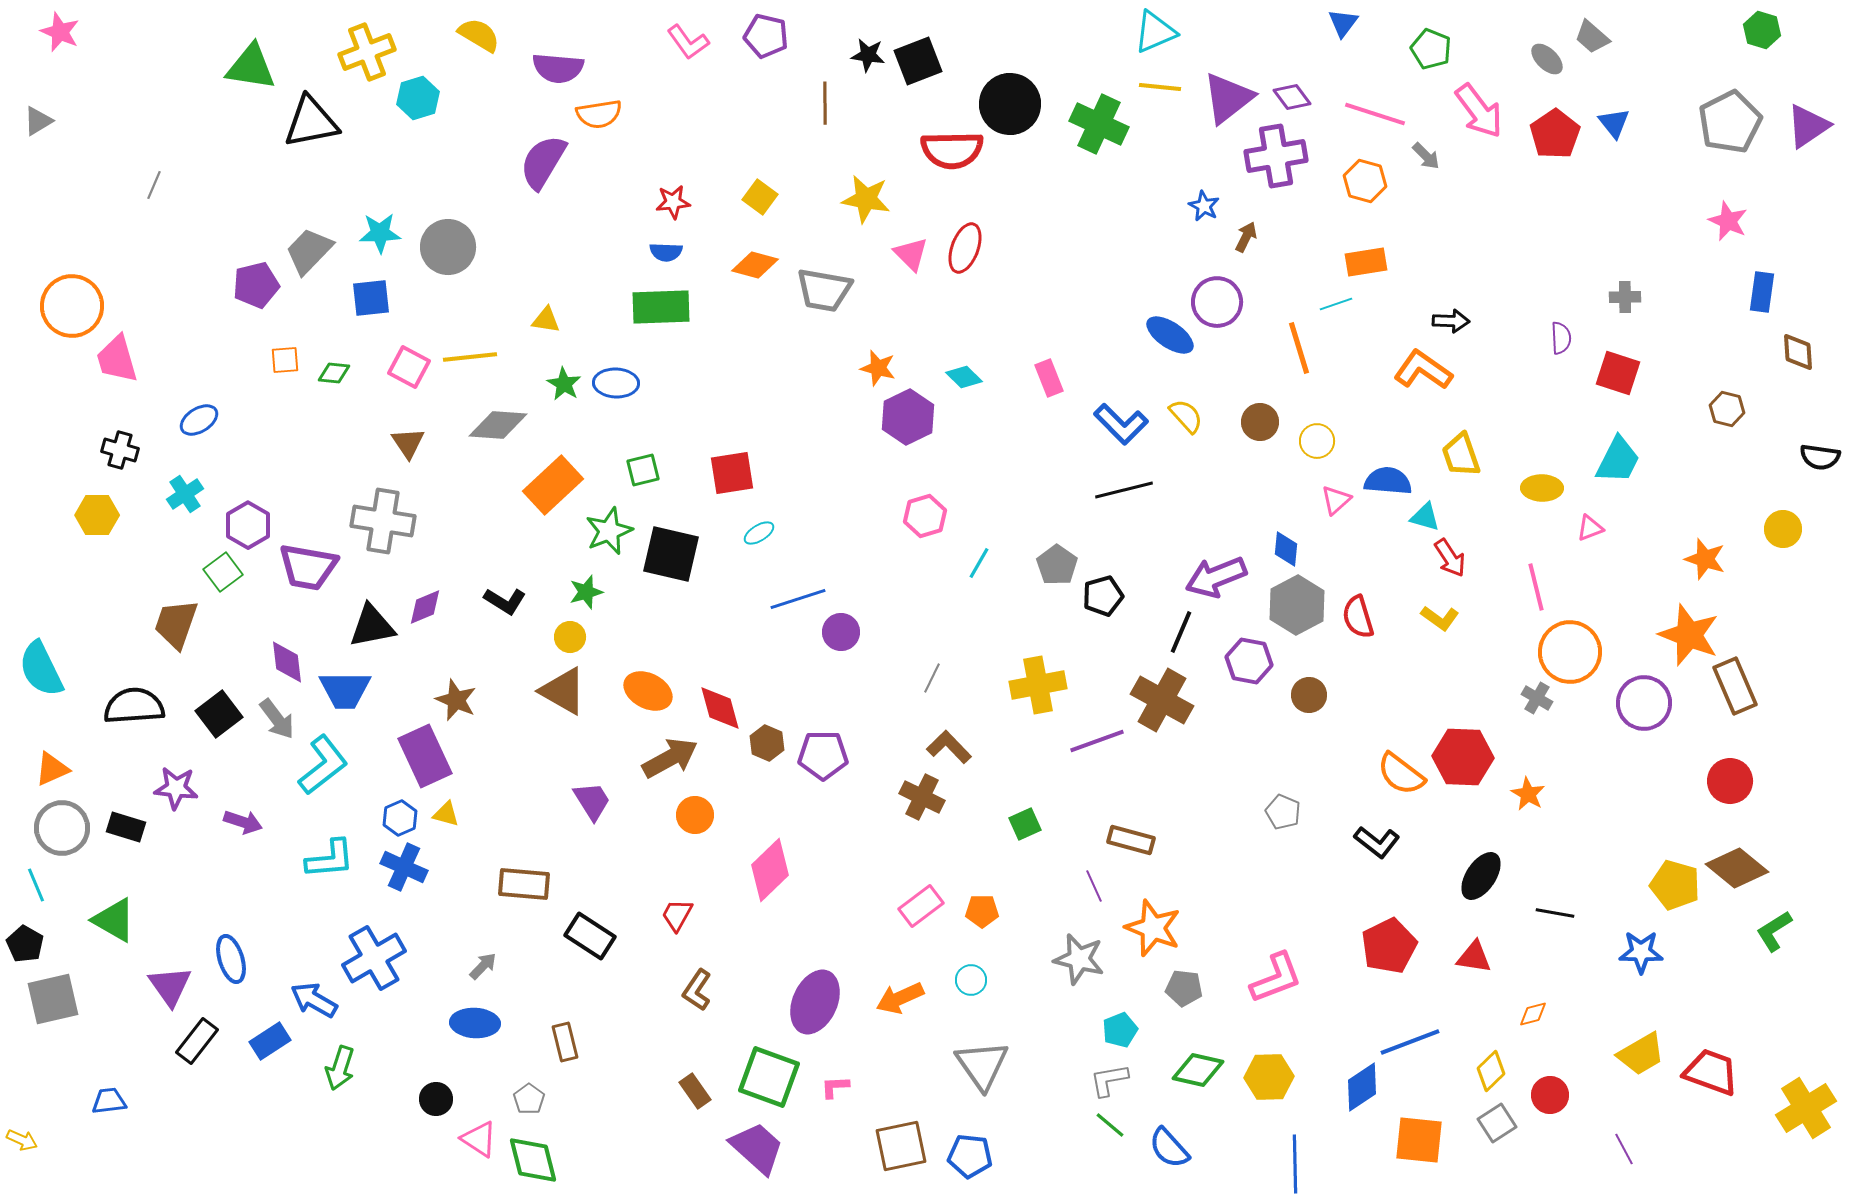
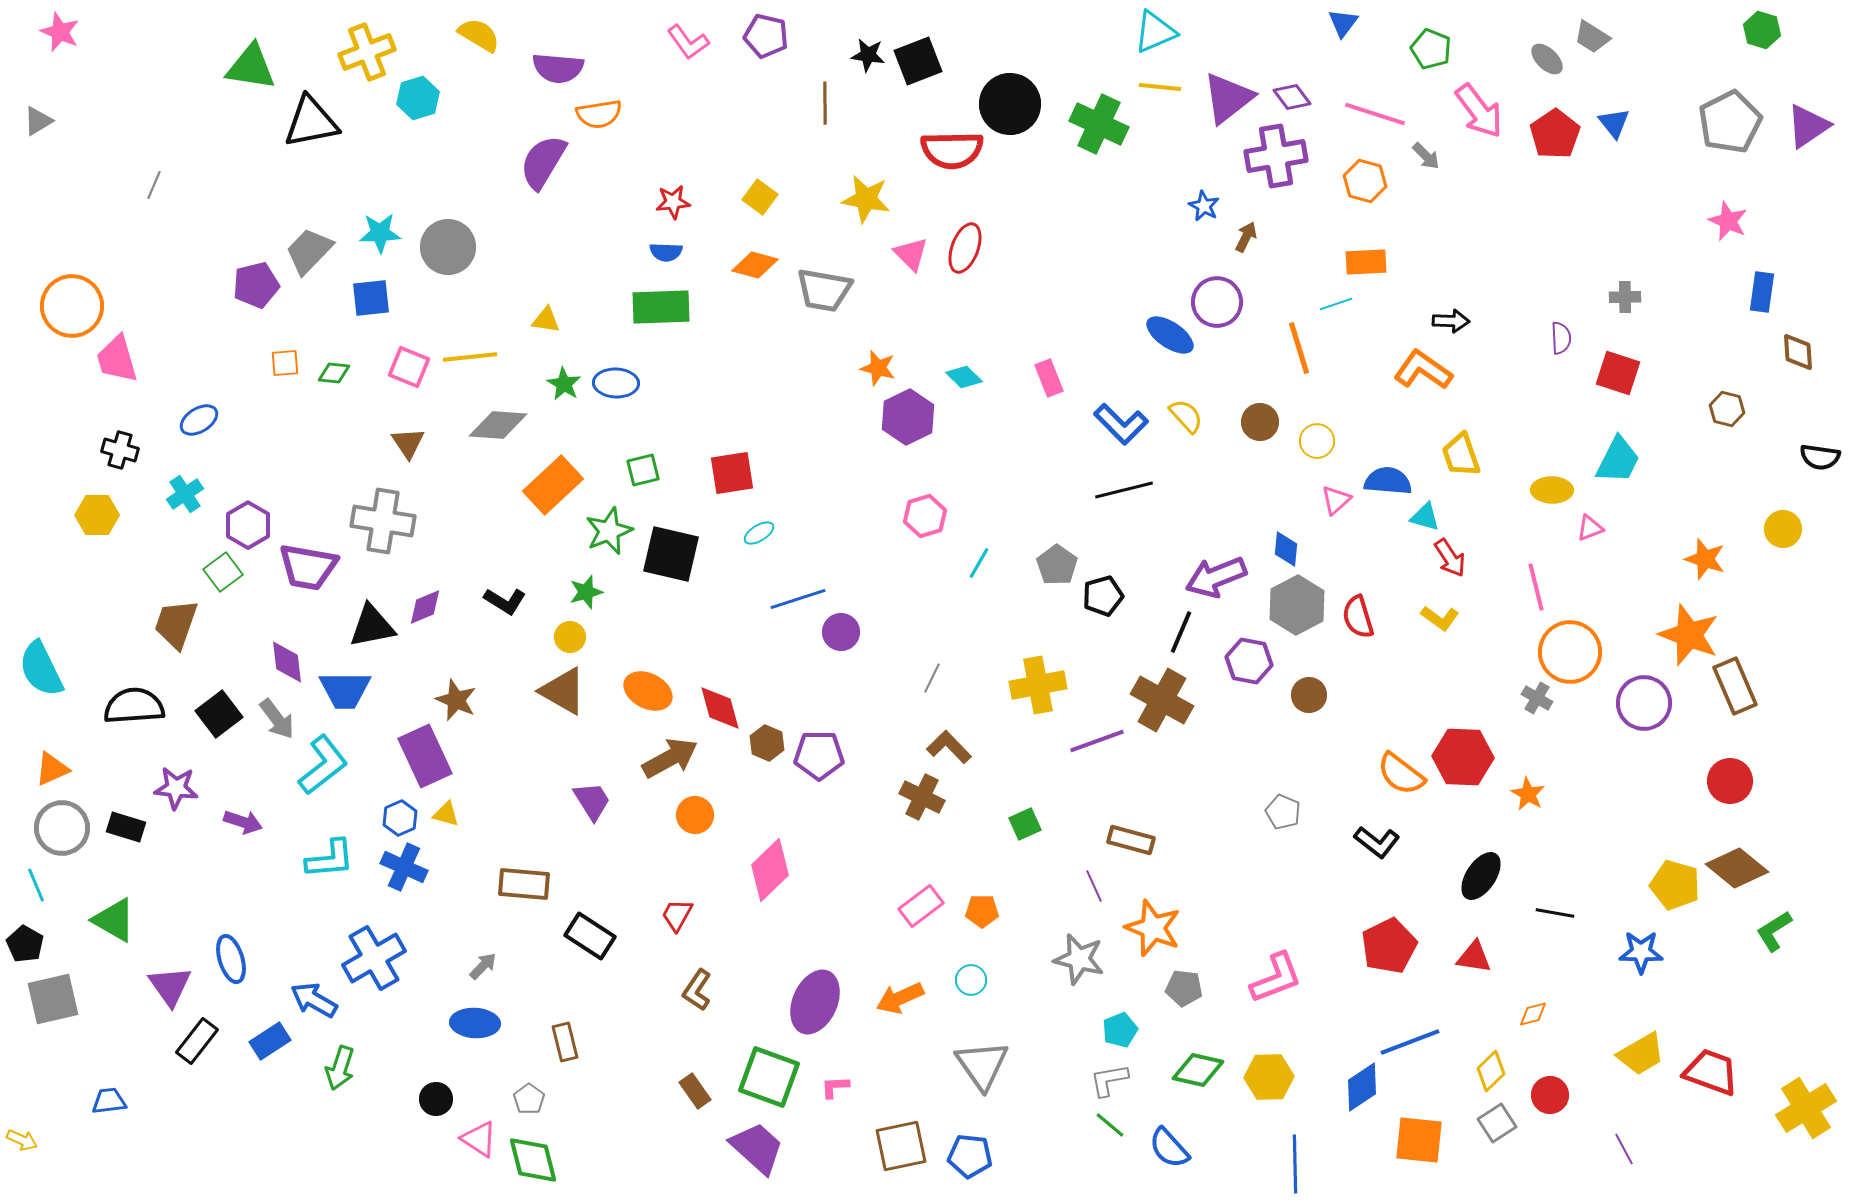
gray trapezoid at (1592, 37): rotated 9 degrees counterclockwise
orange rectangle at (1366, 262): rotated 6 degrees clockwise
orange square at (285, 360): moved 3 px down
pink square at (409, 367): rotated 6 degrees counterclockwise
yellow ellipse at (1542, 488): moved 10 px right, 2 px down
purple pentagon at (823, 755): moved 4 px left
